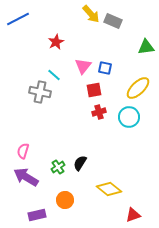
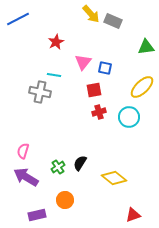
pink triangle: moved 4 px up
cyan line: rotated 32 degrees counterclockwise
yellow ellipse: moved 4 px right, 1 px up
yellow diamond: moved 5 px right, 11 px up
